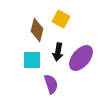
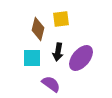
yellow square: rotated 36 degrees counterclockwise
brown diamond: moved 1 px right, 1 px up
cyan square: moved 2 px up
purple semicircle: rotated 36 degrees counterclockwise
